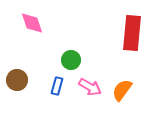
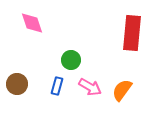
brown circle: moved 4 px down
